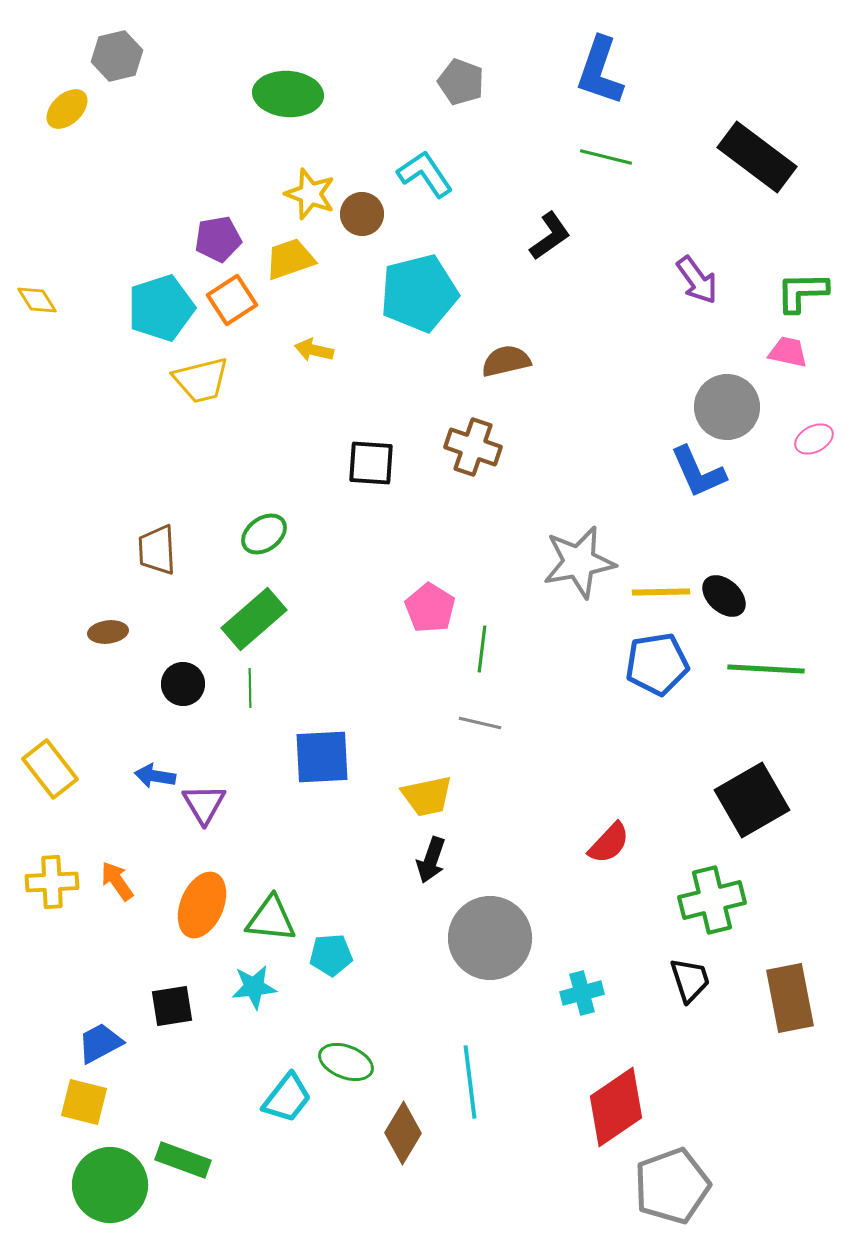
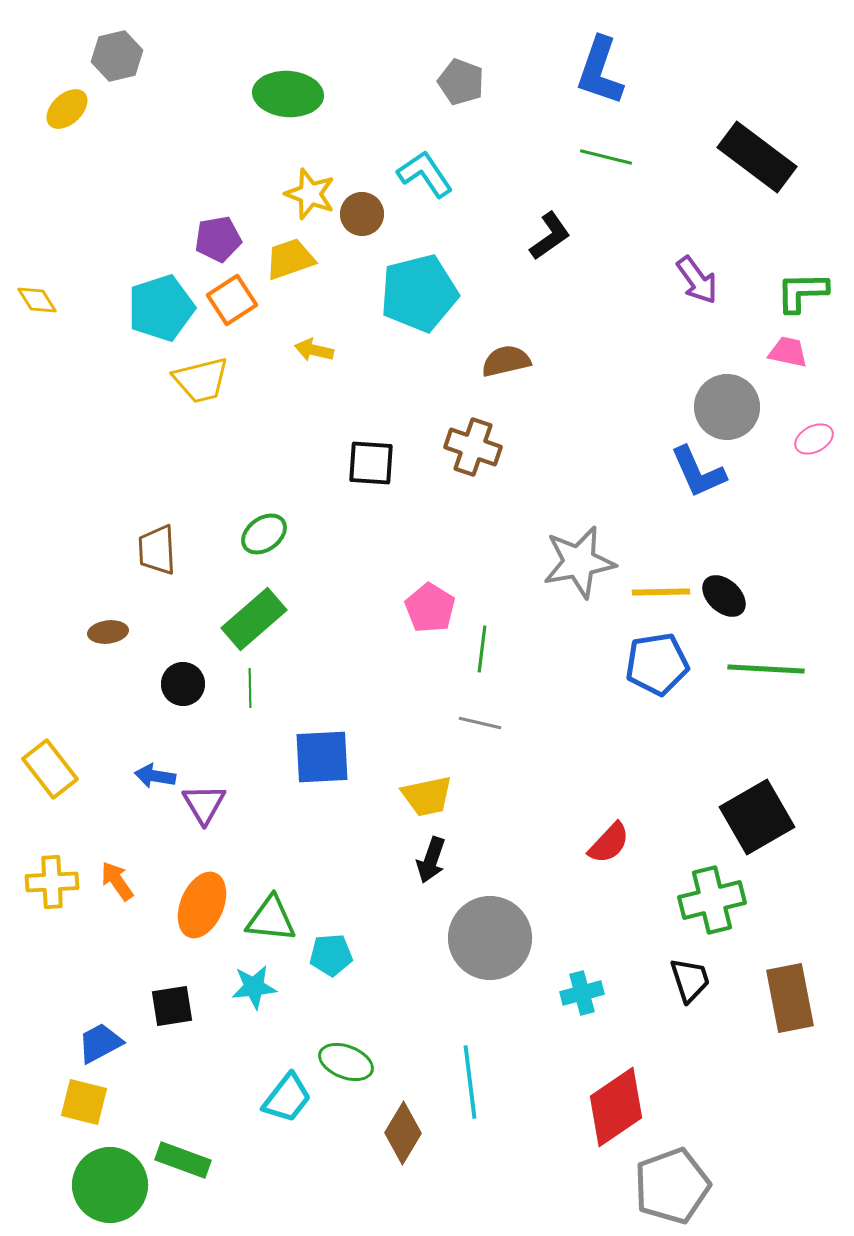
black square at (752, 800): moved 5 px right, 17 px down
